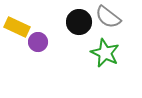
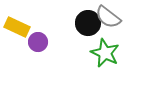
black circle: moved 9 px right, 1 px down
